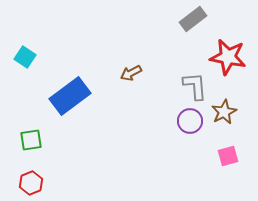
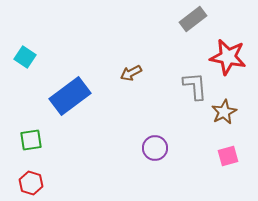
purple circle: moved 35 px left, 27 px down
red hexagon: rotated 20 degrees counterclockwise
